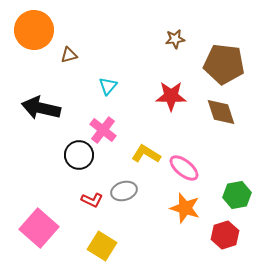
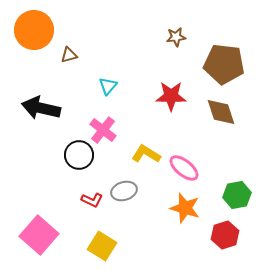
brown star: moved 1 px right, 2 px up
pink square: moved 7 px down
